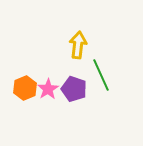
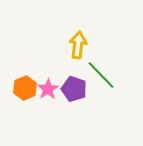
green line: rotated 20 degrees counterclockwise
